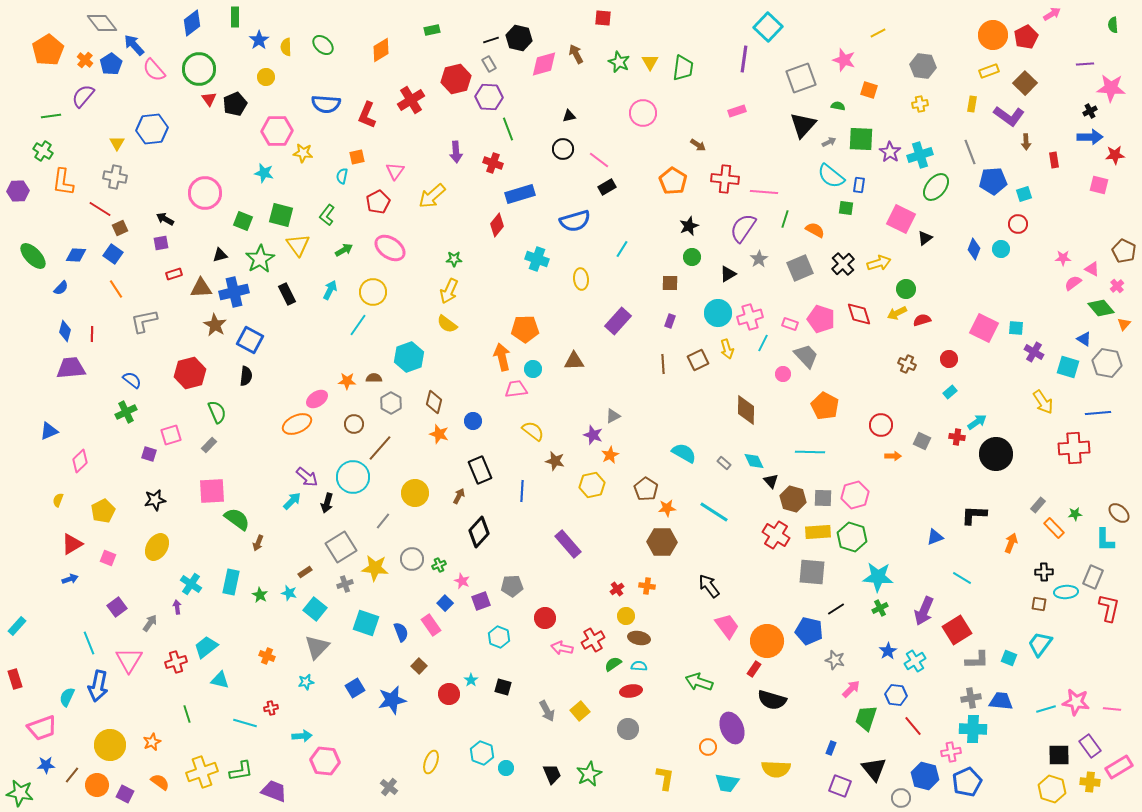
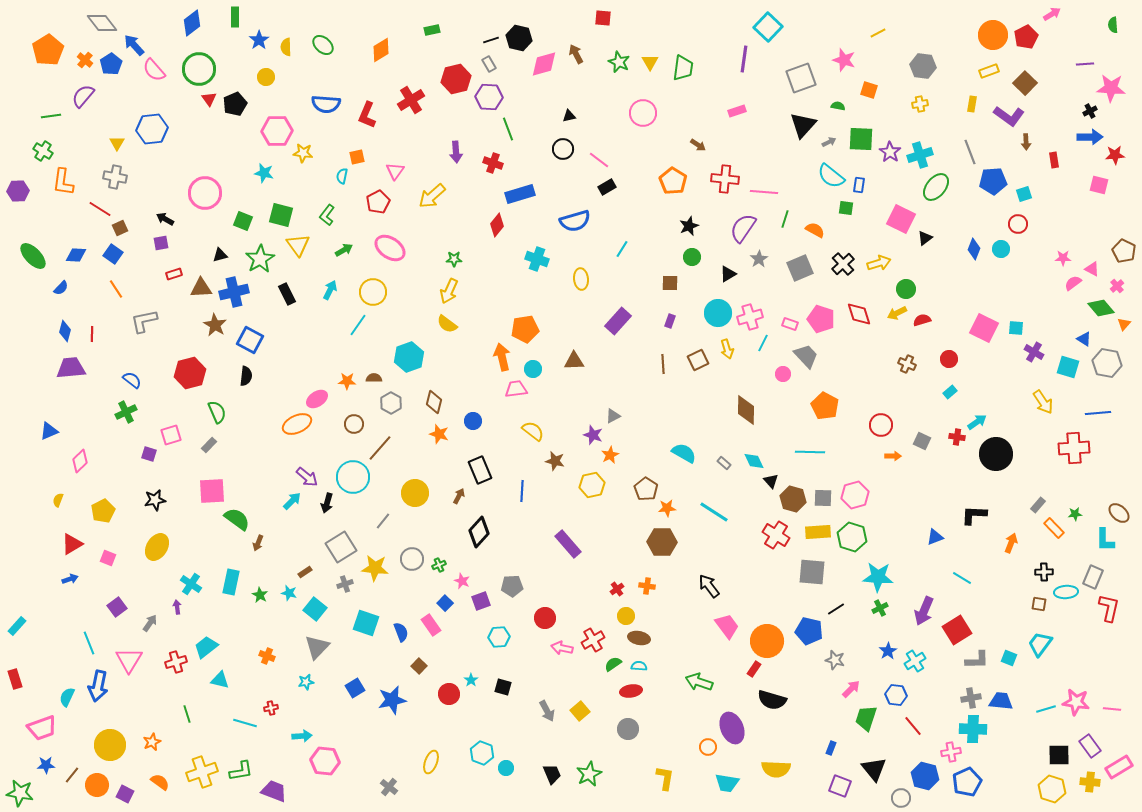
orange pentagon at (525, 329): rotated 8 degrees counterclockwise
cyan hexagon at (499, 637): rotated 25 degrees counterclockwise
